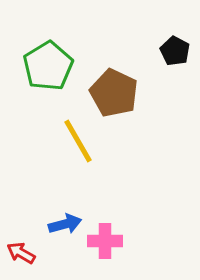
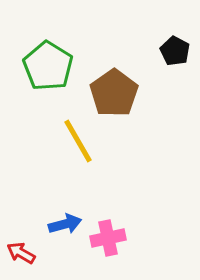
green pentagon: rotated 9 degrees counterclockwise
brown pentagon: rotated 12 degrees clockwise
pink cross: moved 3 px right, 3 px up; rotated 12 degrees counterclockwise
